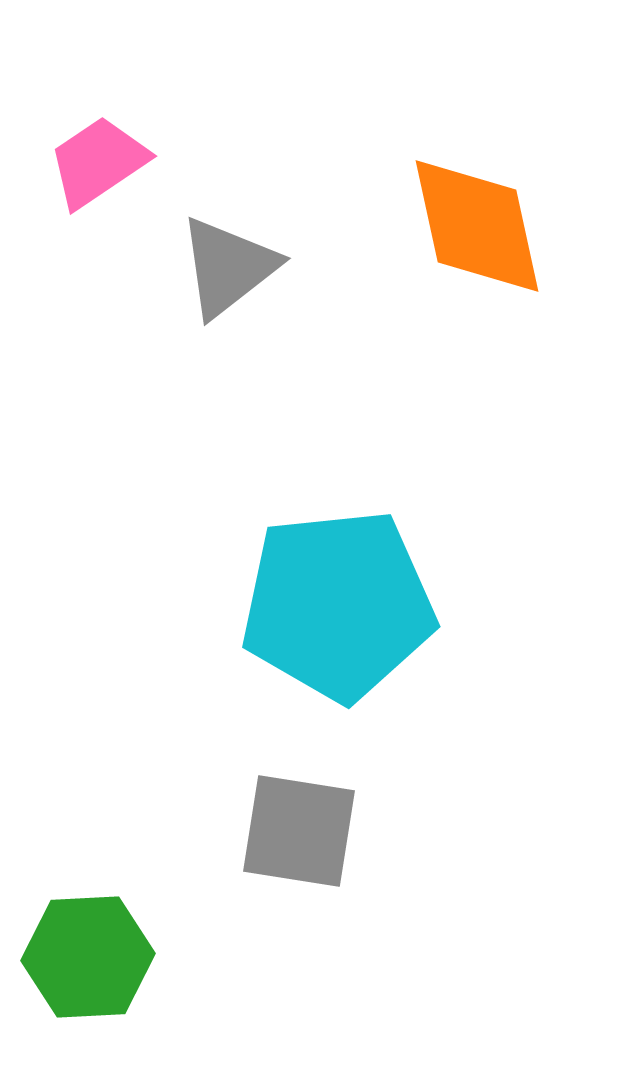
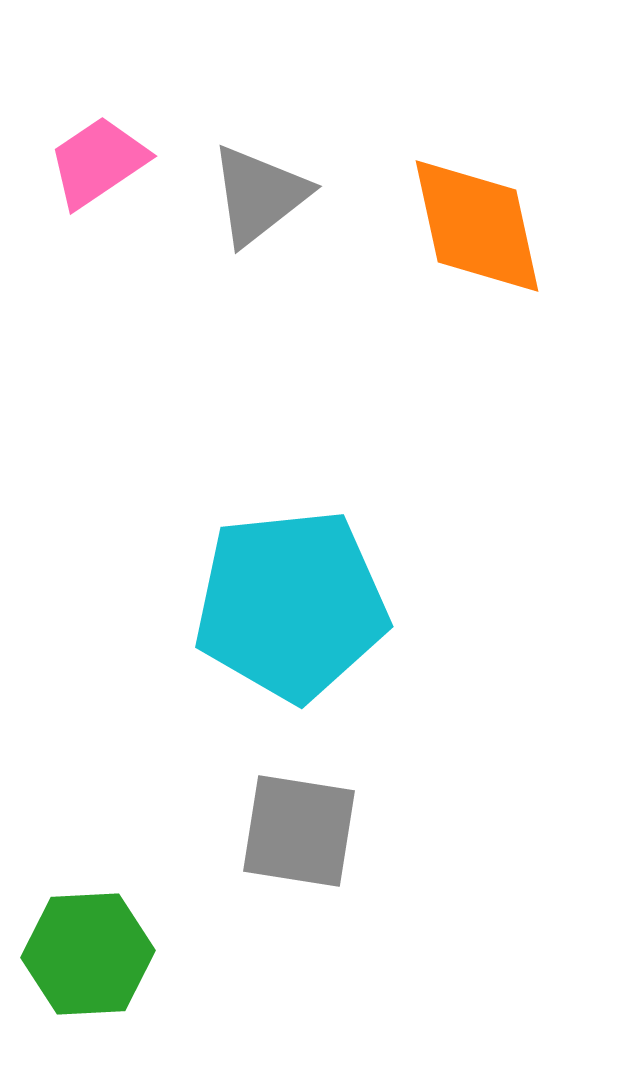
gray triangle: moved 31 px right, 72 px up
cyan pentagon: moved 47 px left
green hexagon: moved 3 px up
